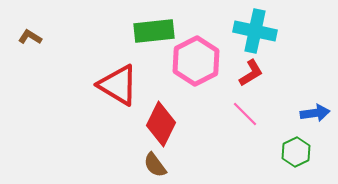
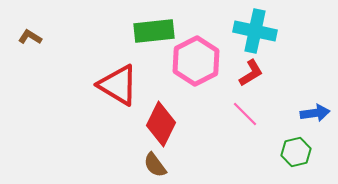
green hexagon: rotated 12 degrees clockwise
